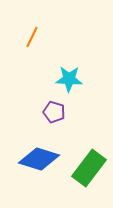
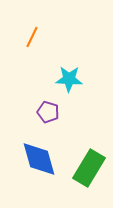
purple pentagon: moved 6 px left
blue diamond: rotated 57 degrees clockwise
green rectangle: rotated 6 degrees counterclockwise
